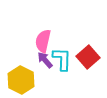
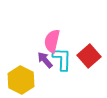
pink semicircle: moved 9 px right
red square: moved 1 px right, 1 px up
